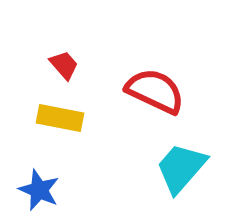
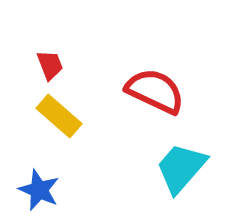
red trapezoid: moved 14 px left; rotated 20 degrees clockwise
yellow rectangle: moved 1 px left, 2 px up; rotated 30 degrees clockwise
